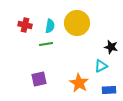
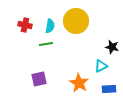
yellow circle: moved 1 px left, 2 px up
black star: moved 1 px right
blue rectangle: moved 1 px up
